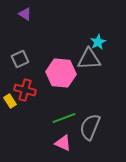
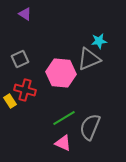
cyan star: moved 1 px right, 1 px up; rotated 21 degrees clockwise
gray triangle: rotated 20 degrees counterclockwise
green line: rotated 10 degrees counterclockwise
